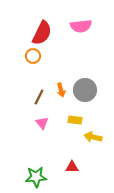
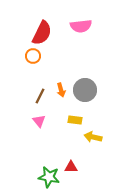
brown line: moved 1 px right, 1 px up
pink triangle: moved 3 px left, 2 px up
red triangle: moved 1 px left
green star: moved 13 px right; rotated 15 degrees clockwise
